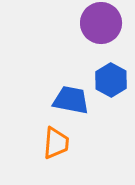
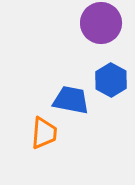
orange trapezoid: moved 12 px left, 10 px up
